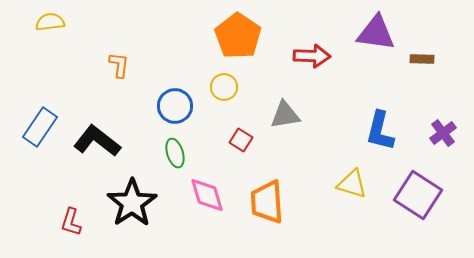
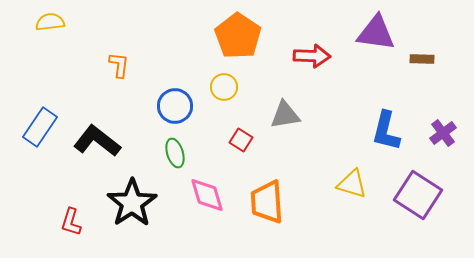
blue L-shape: moved 6 px right
